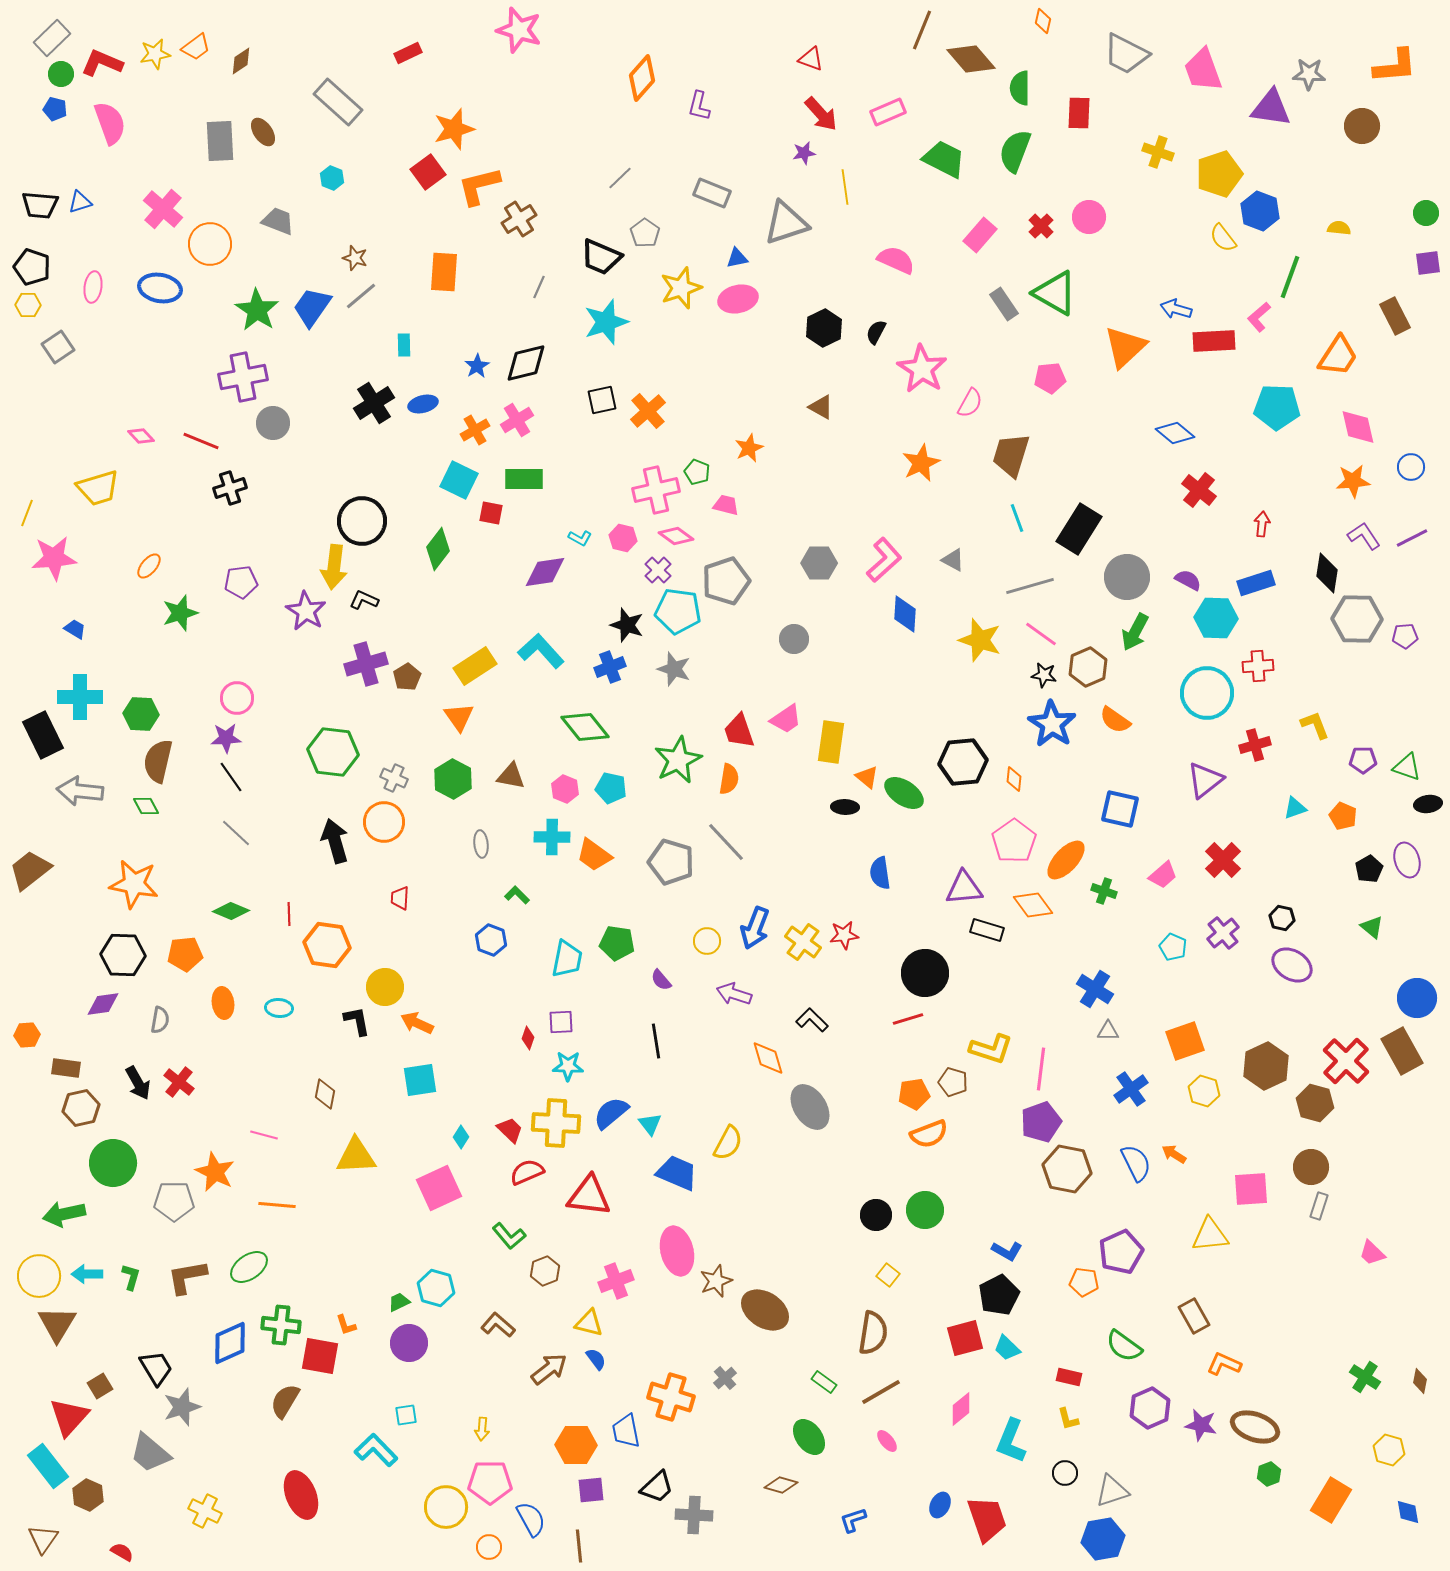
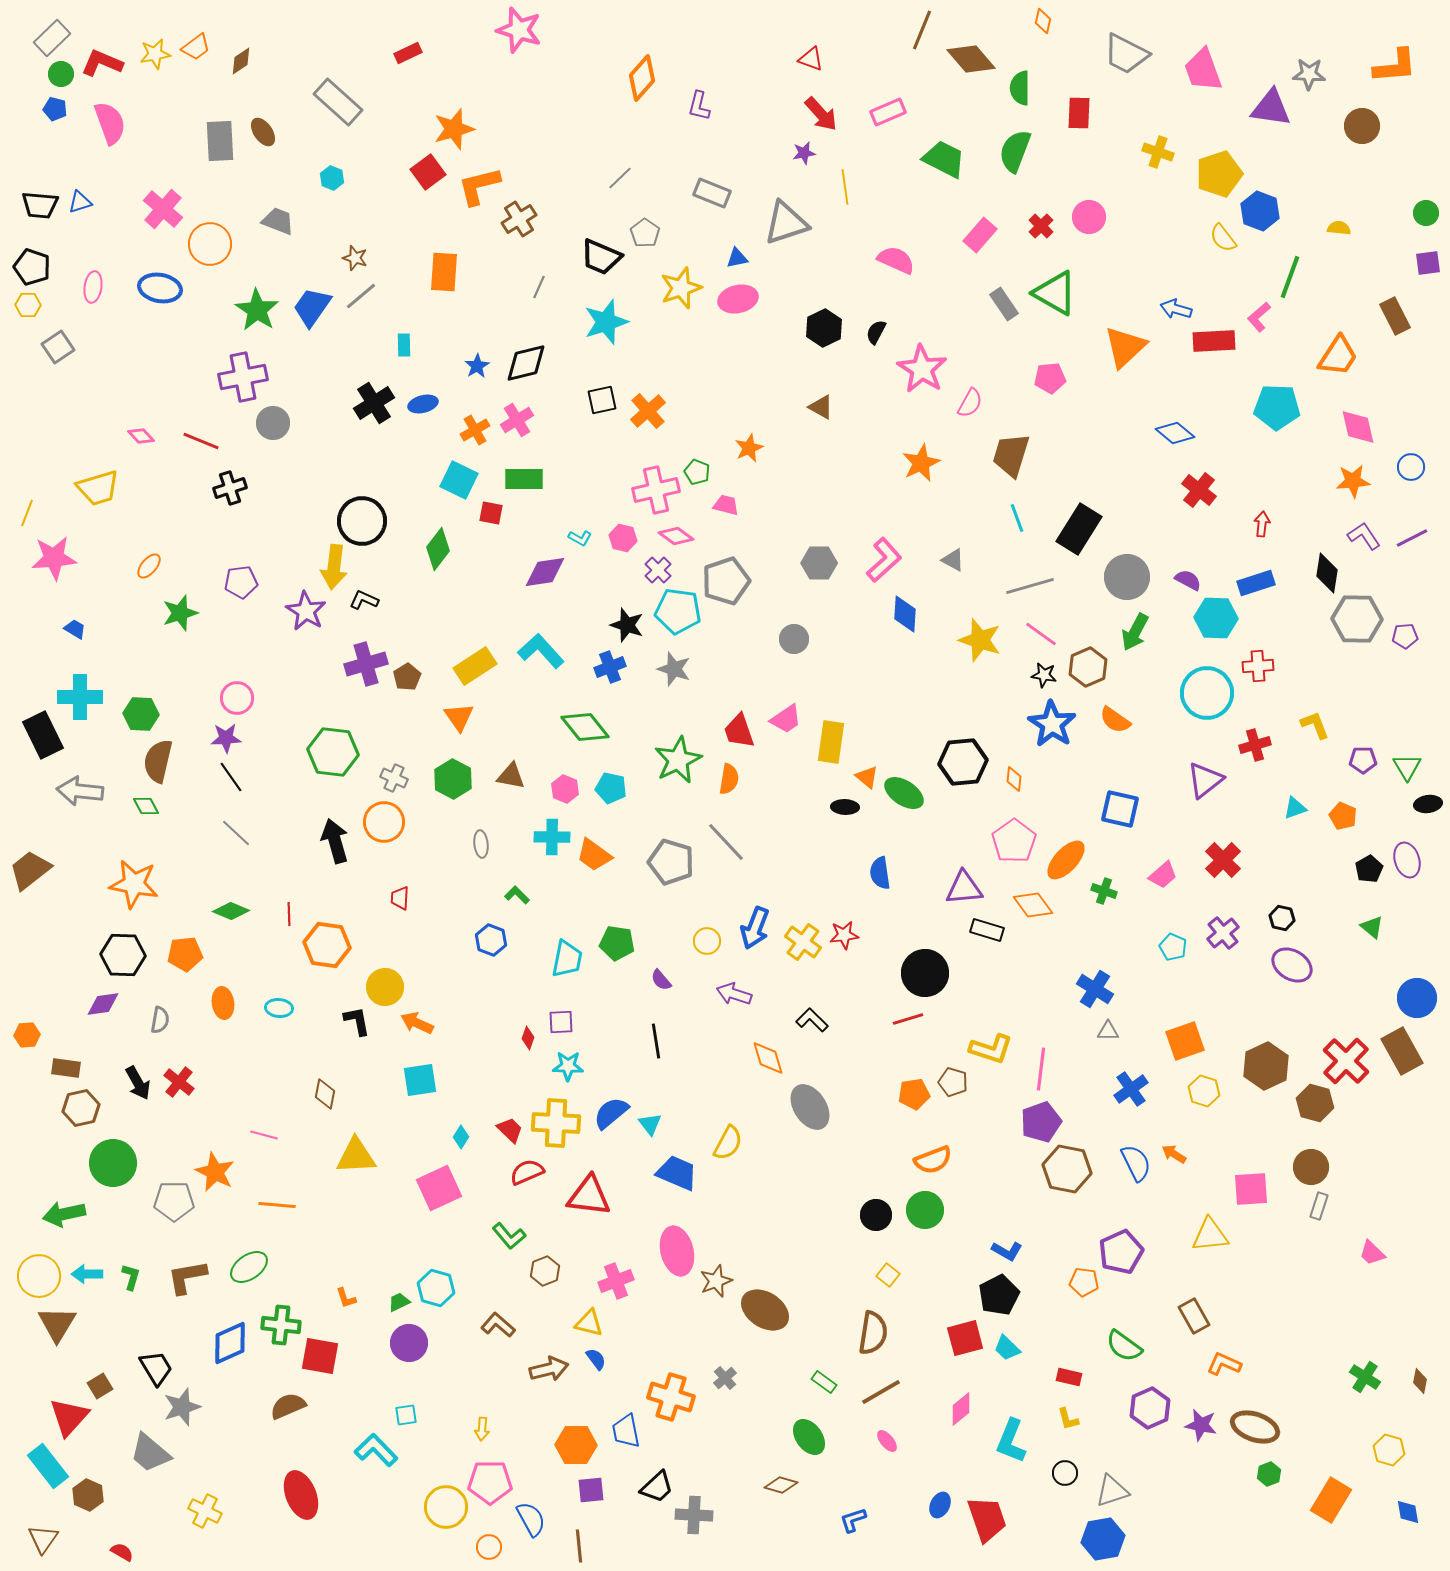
green triangle at (1407, 767): rotated 40 degrees clockwise
orange semicircle at (929, 1134): moved 4 px right, 26 px down
orange L-shape at (346, 1325): moved 27 px up
brown arrow at (549, 1369): rotated 24 degrees clockwise
brown semicircle at (285, 1401): moved 3 px right, 5 px down; rotated 36 degrees clockwise
